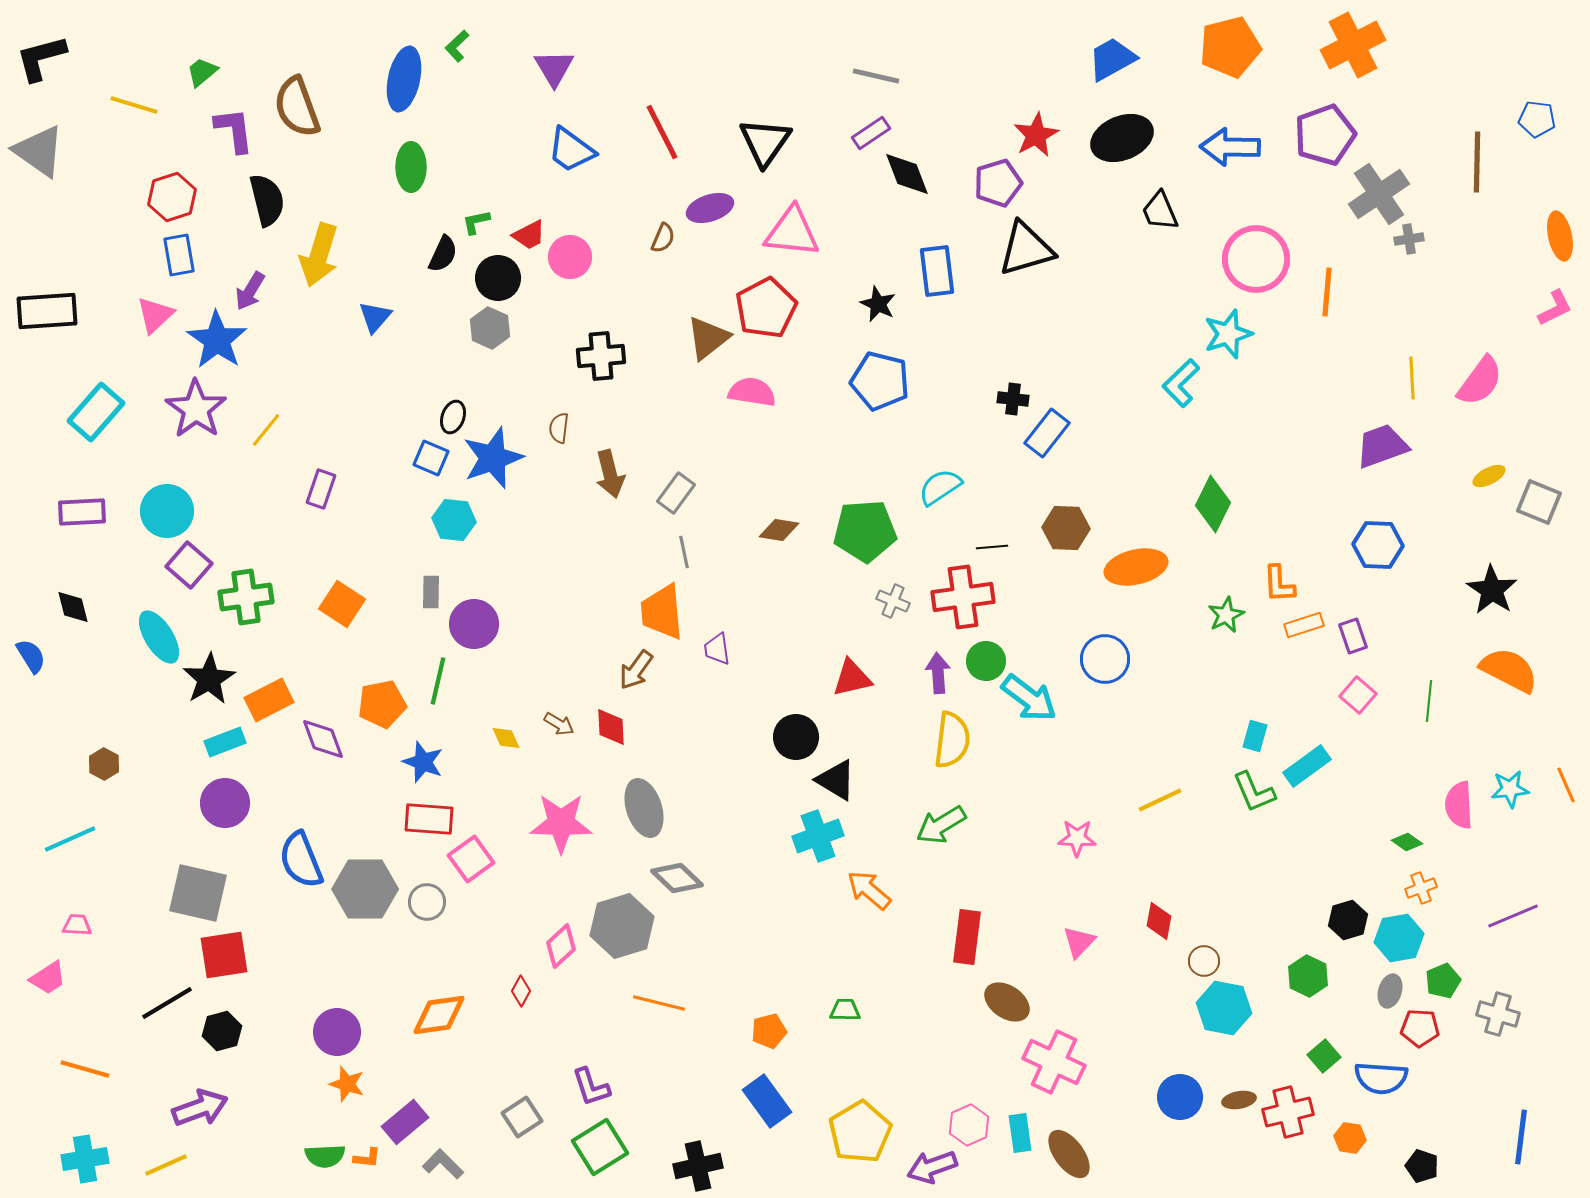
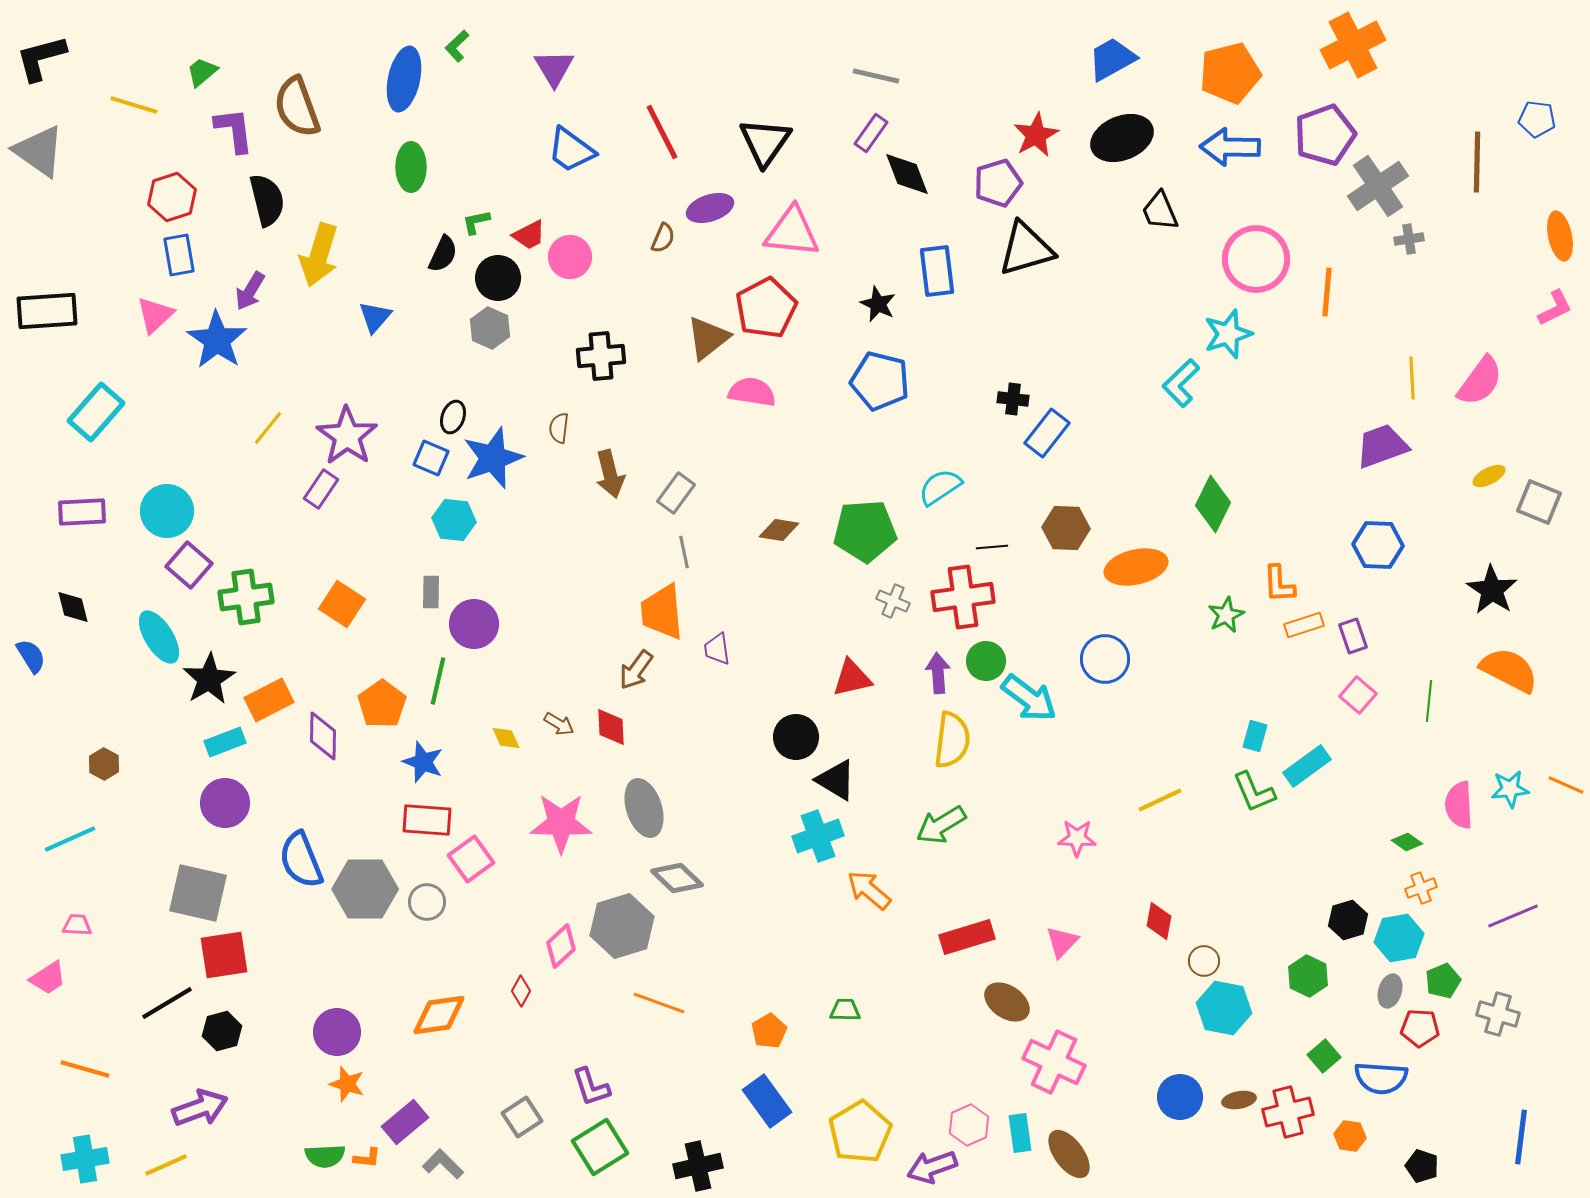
orange pentagon at (1230, 47): moved 26 px down
purple rectangle at (871, 133): rotated 21 degrees counterclockwise
gray cross at (1379, 194): moved 1 px left, 8 px up
purple star at (196, 409): moved 151 px right, 27 px down
yellow line at (266, 430): moved 2 px right, 2 px up
purple rectangle at (321, 489): rotated 15 degrees clockwise
orange pentagon at (382, 704): rotated 24 degrees counterclockwise
purple diamond at (323, 739): moved 3 px up; rotated 21 degrees clockwise
orange line at (1566, 785): rotated 42 degrees counterclockwise
red rectangle at (429, 819): moved 2 px left, 1 px down
red rectangle at (967, 937): rotated 66 degrees clockwise
pink triangle at (1079, 942): moved 17 px left
orange line at (659, 1003): rotated 6 degrees clockwise
orange pentagon at (769, 1031): rotated 16 degrees counterclockwise
orange hexagon at (1350, 1138): moved 2 px up
